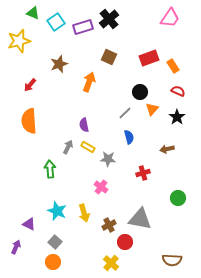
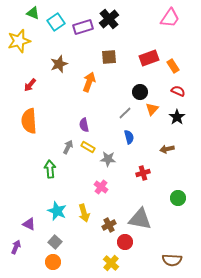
brown square: rotated 28 degrees counterclockwise
